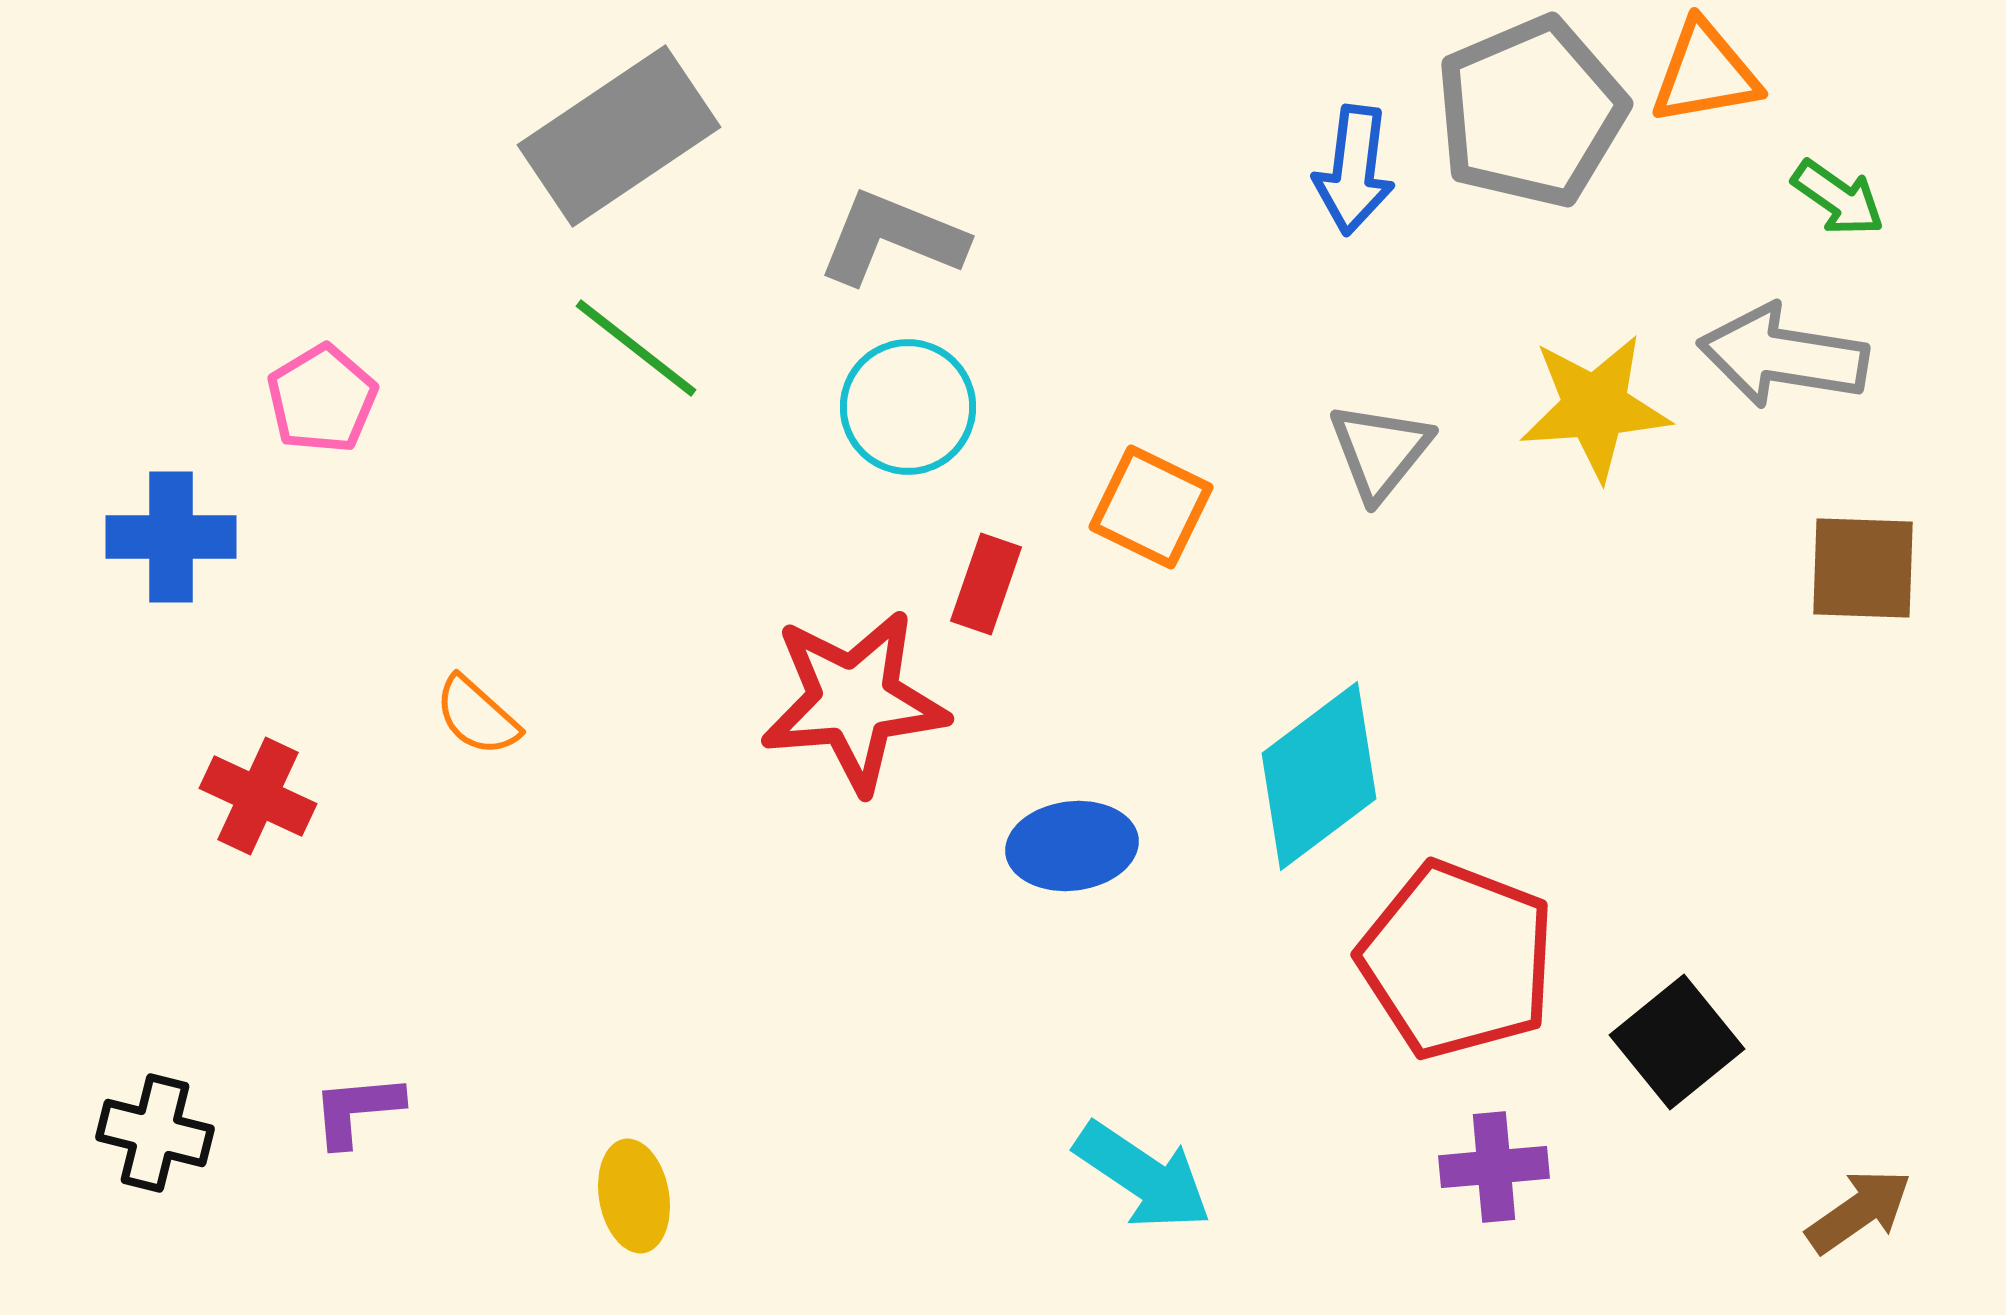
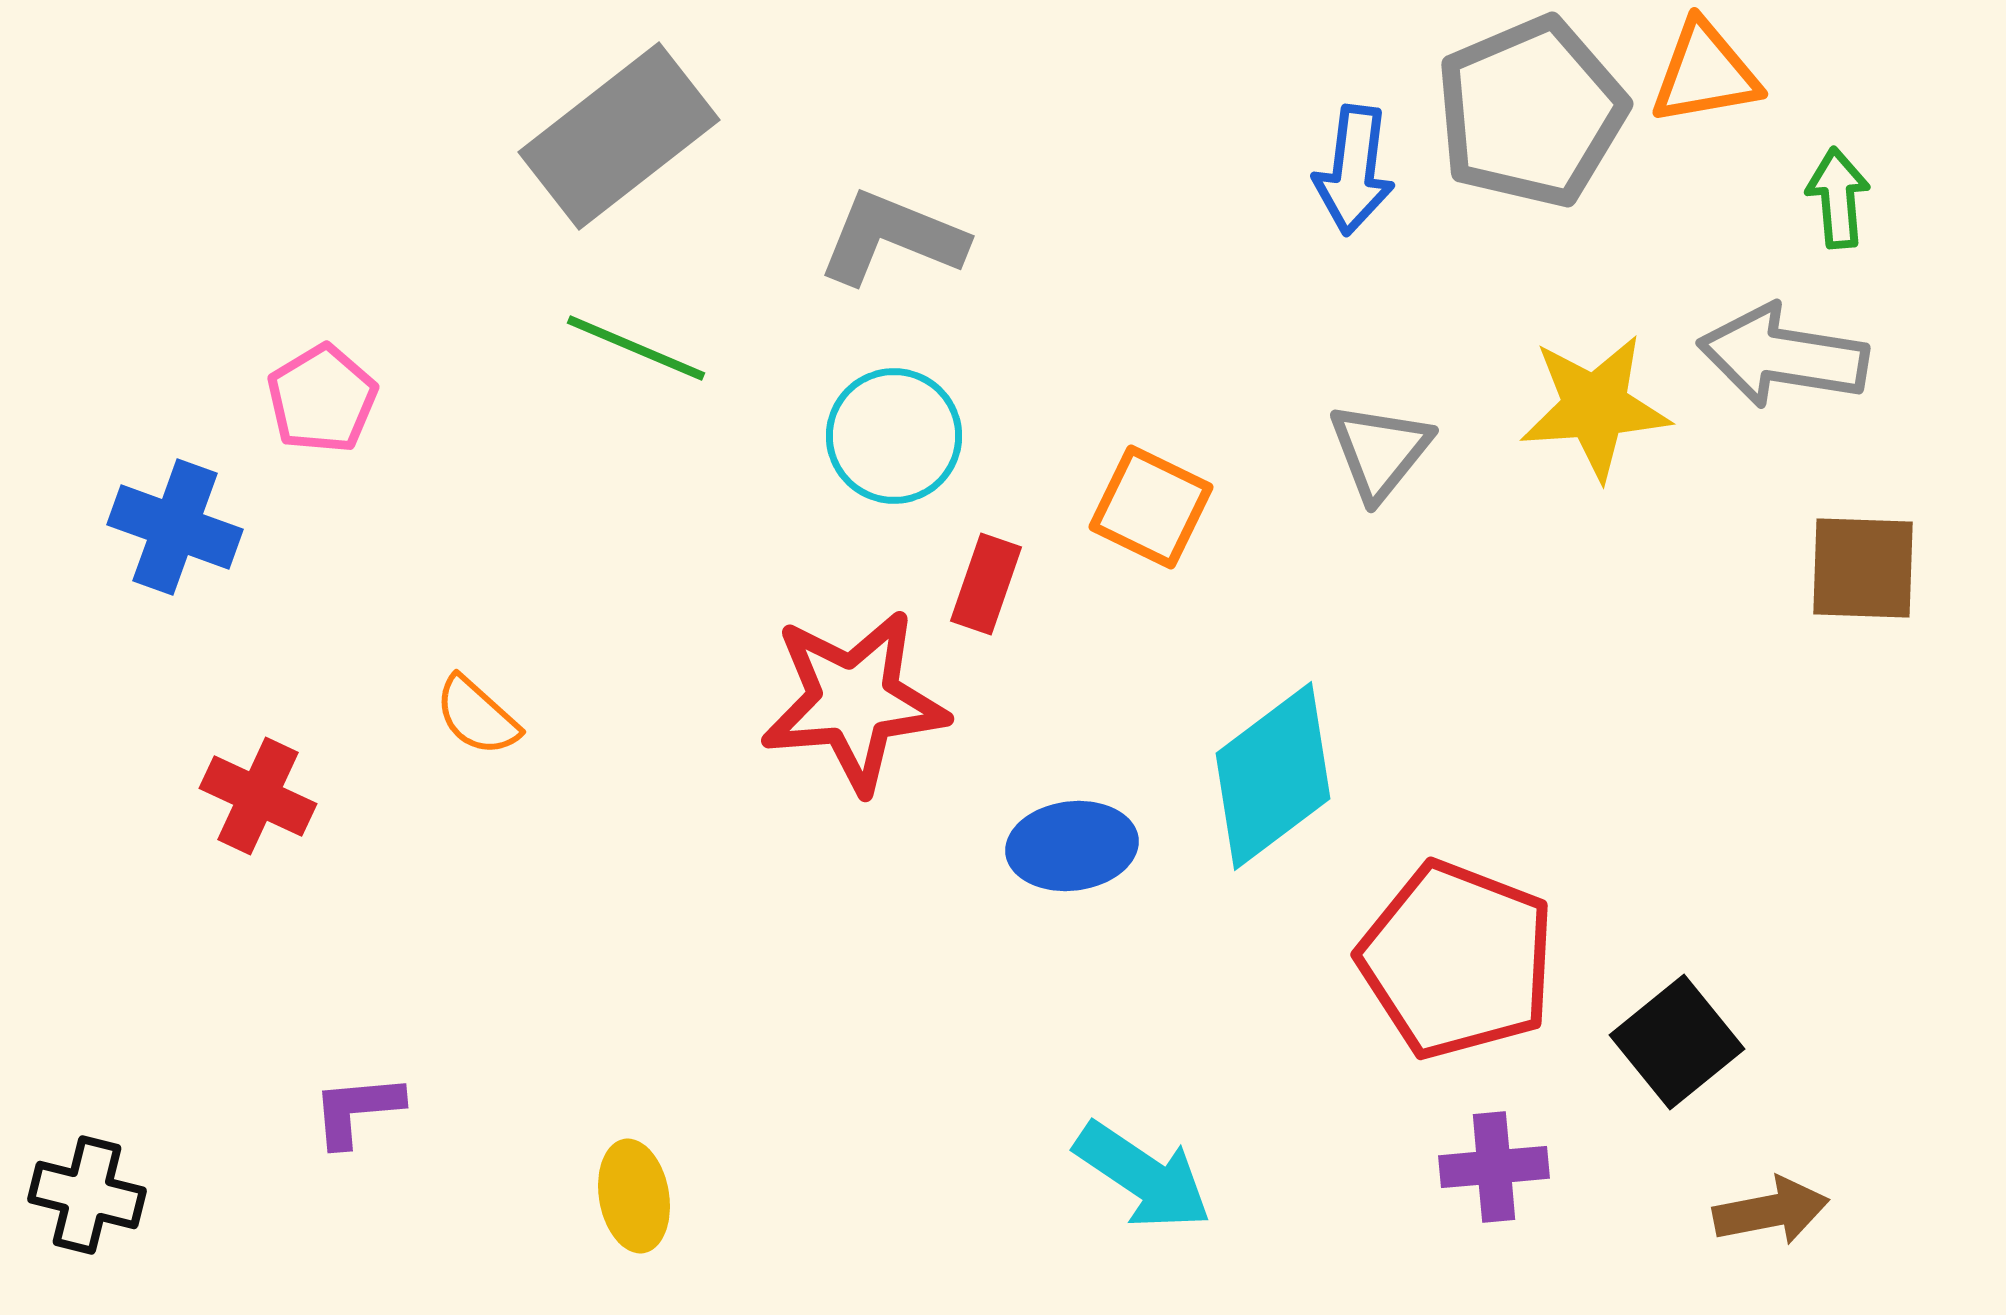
gray rectangle: rotated 4 degrees counterclockwise
green arrow: rotated 130 degrees counterclockwise
green line: rotated 15 degrees counterclockwise
cyan circle: moved 14 px left, 29 px down
blue cross: moved 4 px right, 10 px up; rotated 20 degrees clockwise
cyan diamond: moved 46 px left
black cross: moved 68 px left, 62 px down
brown arrow: moved 88 px left; rotated 24 degrees clockwise
